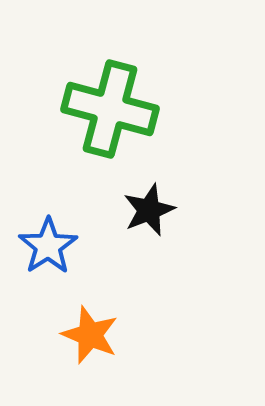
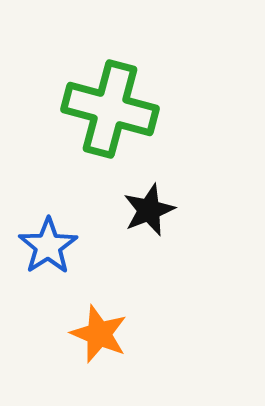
orange star: moved 9 px right, 1 px up
